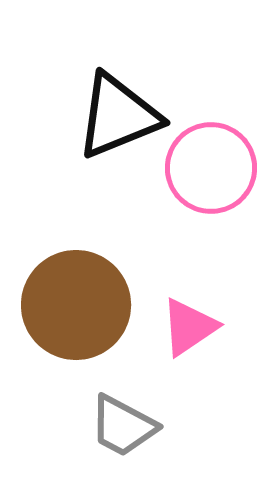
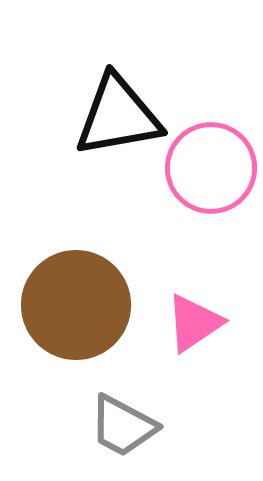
black triangle: rotated 12 degrees clockwise
pink triangle: moved 5 px right, 4 px up
